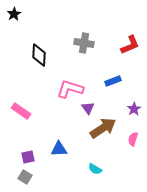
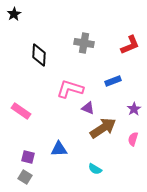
purple triangle: rotated 32 degrees counterclockwise
purple square: rotated 24 degrees clockwise
